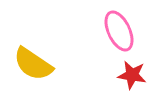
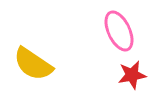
red star: rotated 20 degrees counterclockwise
